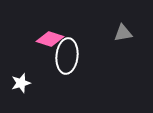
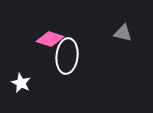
gray triangle: rotated 24 degrees clockwise
white star: rotated 30 degrees counterclockwise
